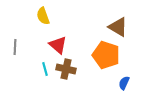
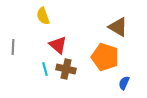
gray line: moved 2 px left
orange pentagon: moved 1 px left, 2 px down
